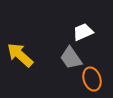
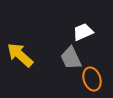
gray trapezoid: rotated 10 degrees clockwise
